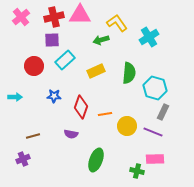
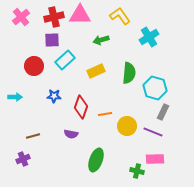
yellow L-shape: moved 3 px right, 7 px up
